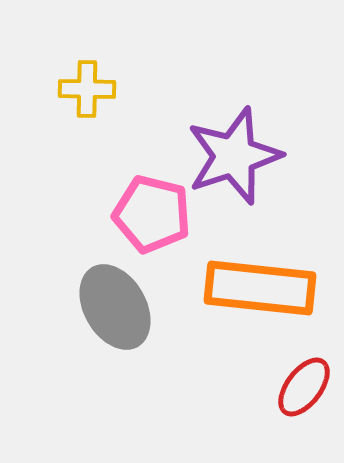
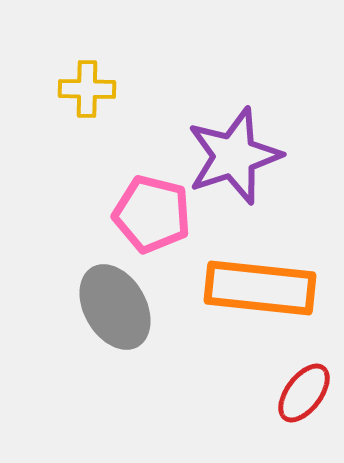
red ellipse: moved 6 px down
